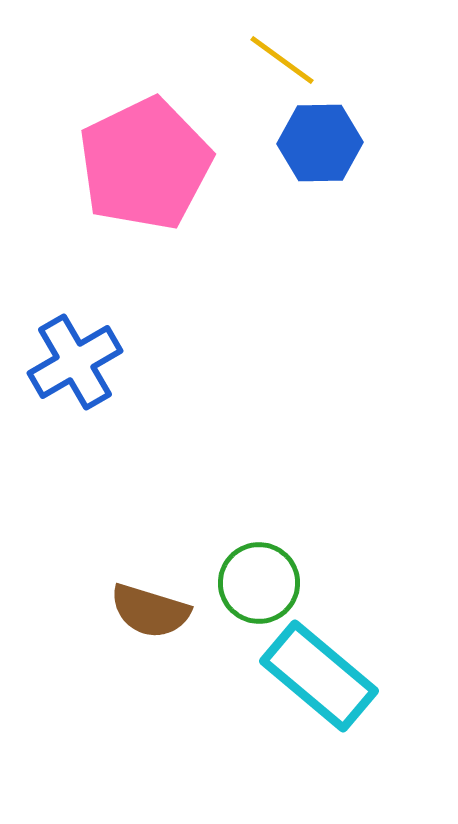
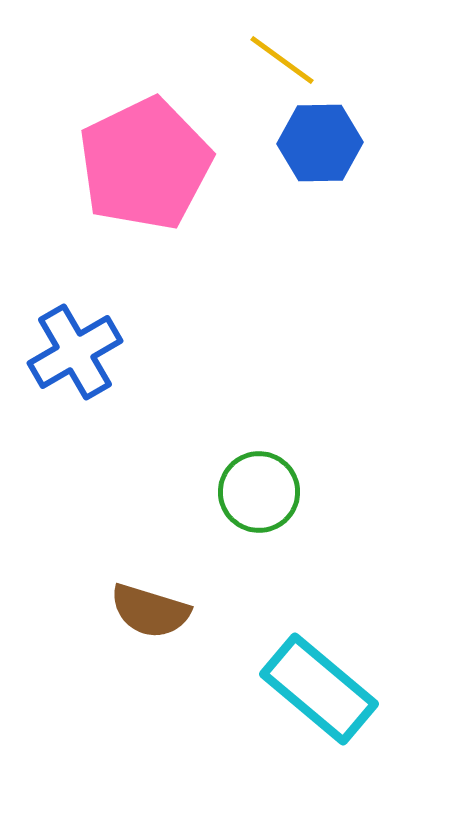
blue cross: moved 10 px up
green circle: moved 91 px up
cyan rectangle: moved 13 px down
